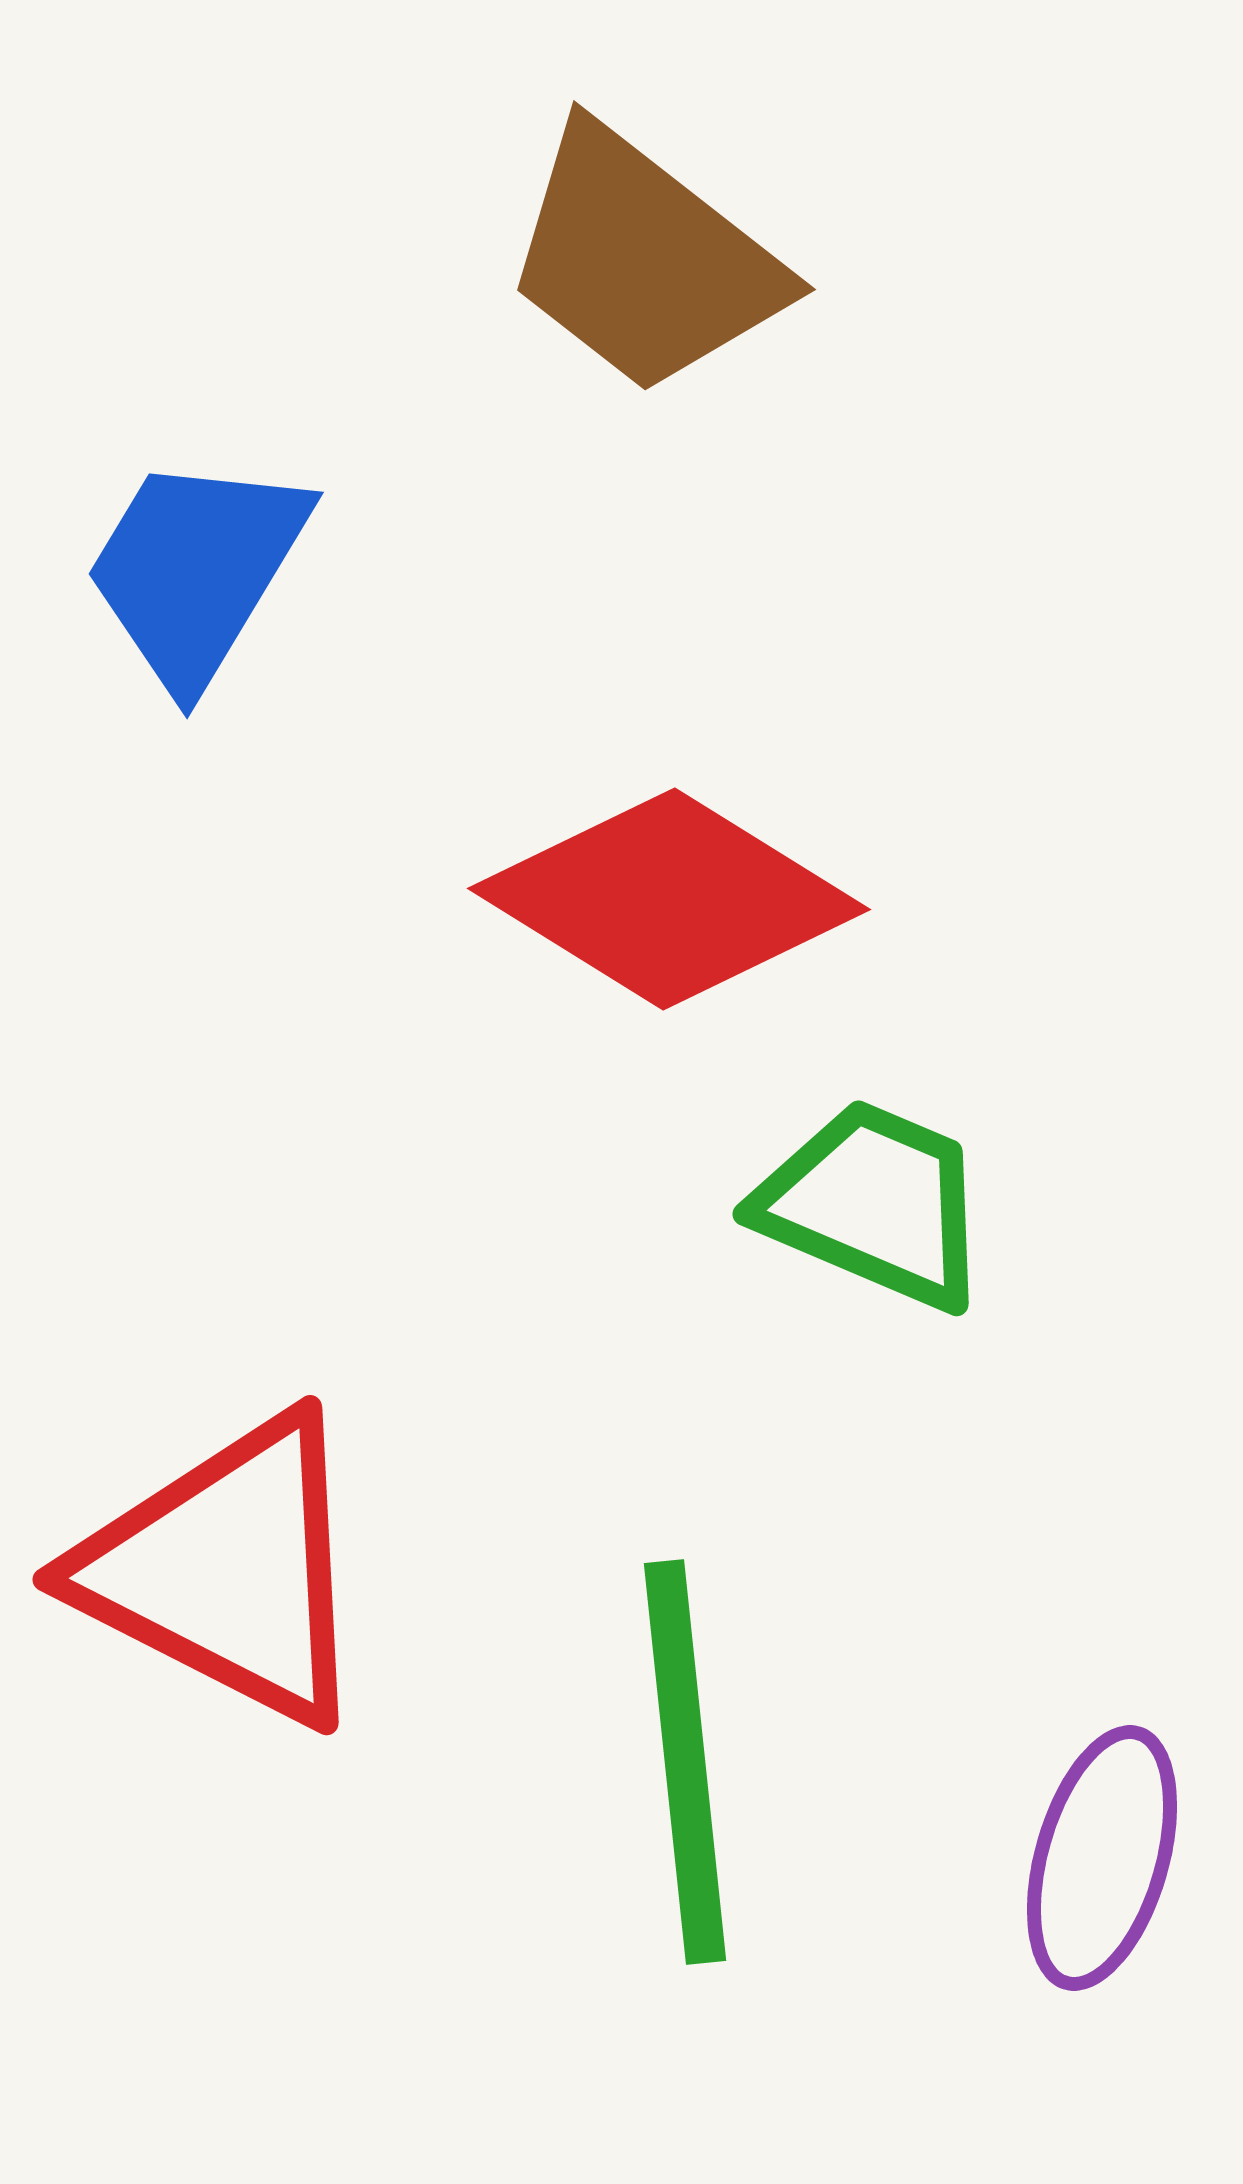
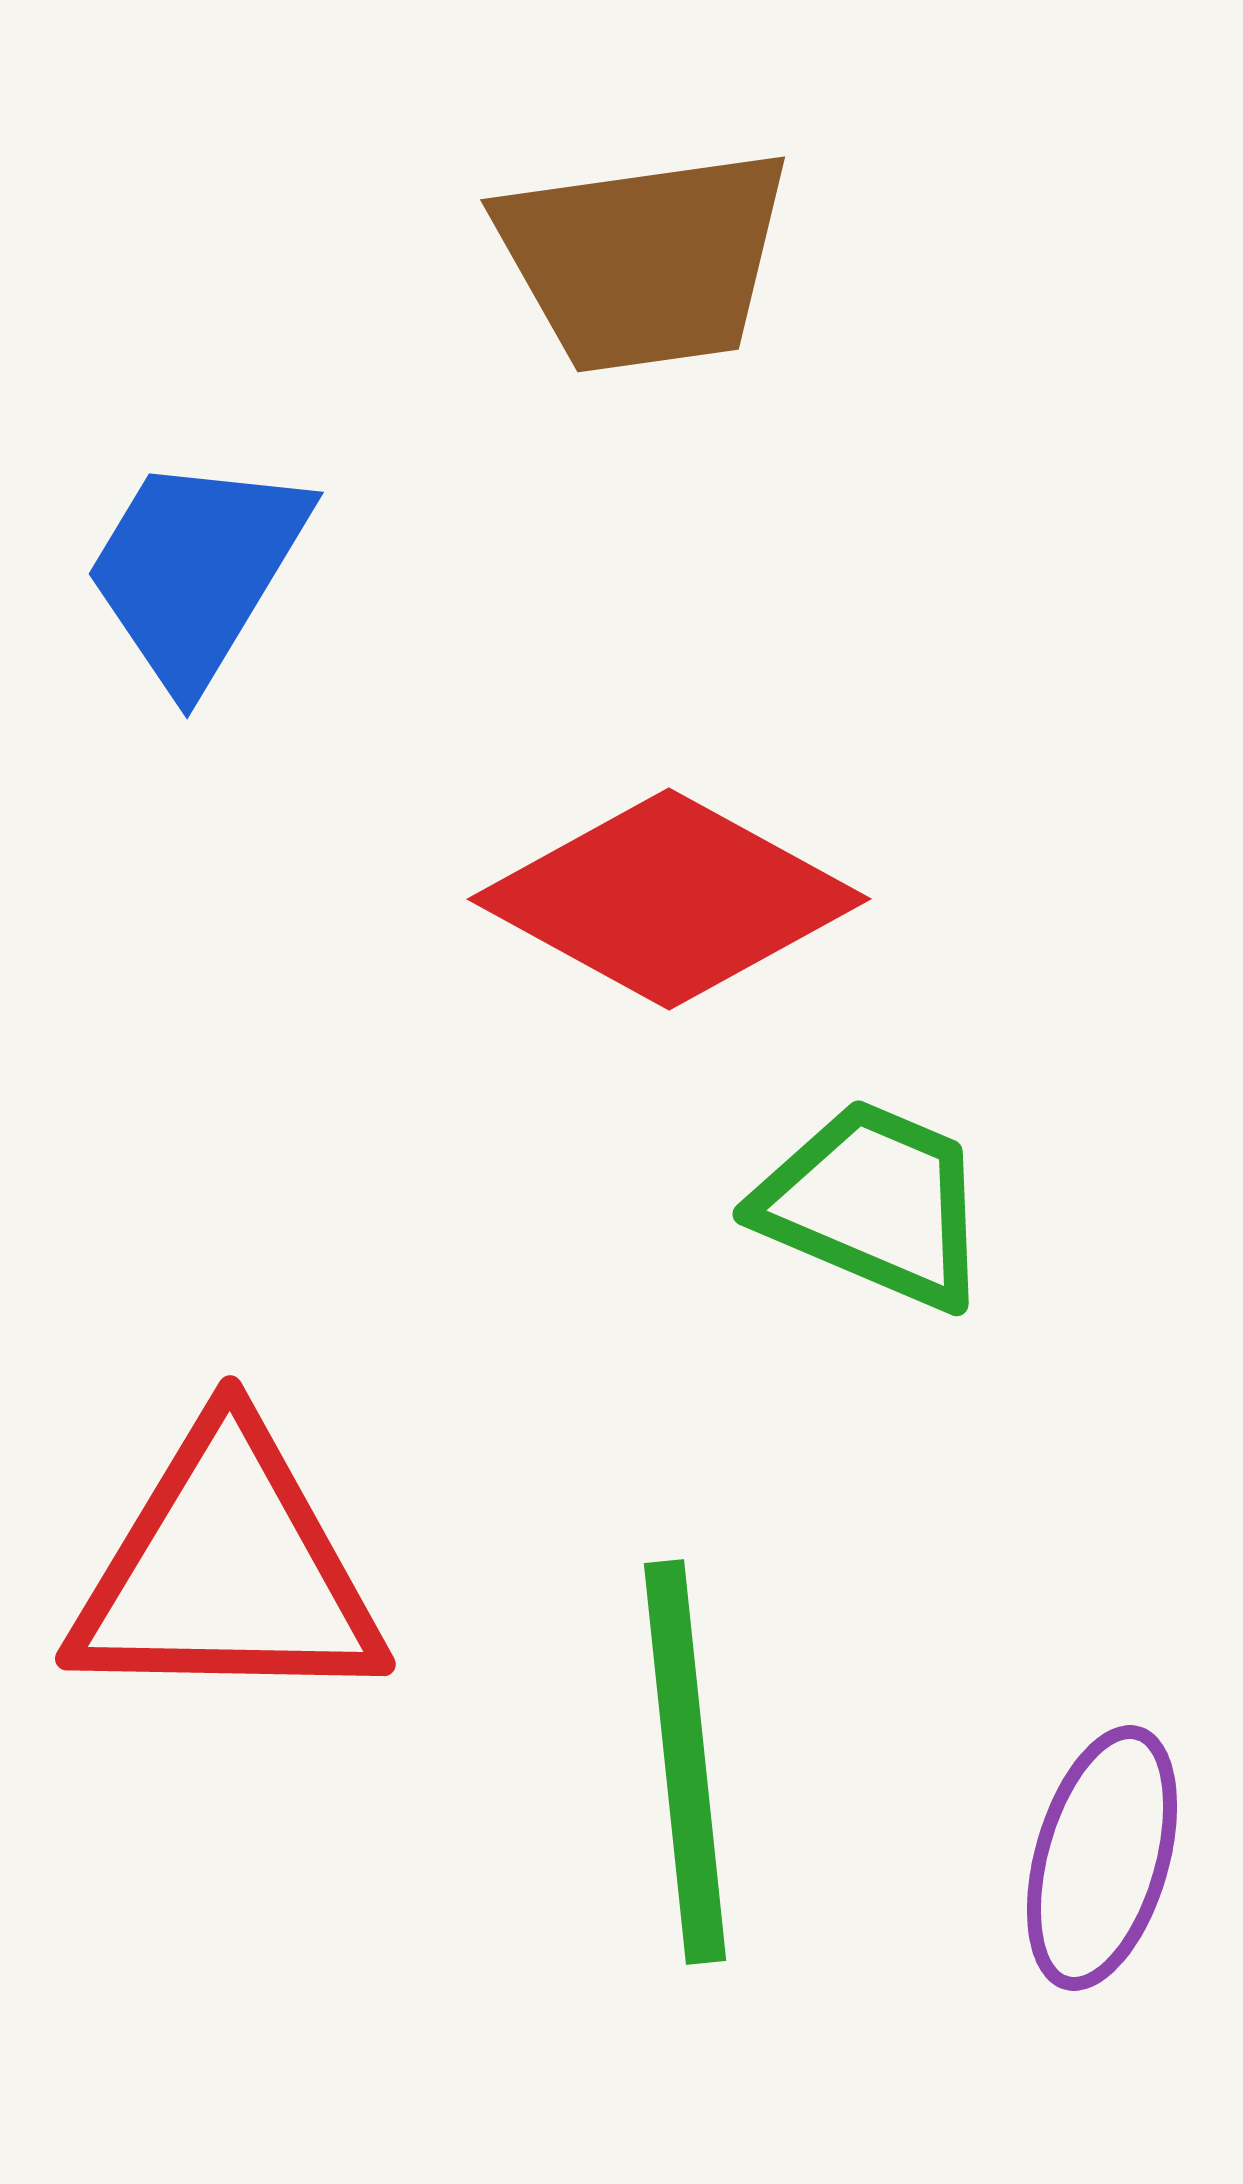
brown trapezoid: rotated 46 degrees counterclockwise
red diamond: rotated 3 degrees counterclockwise
red triangle: rotated 26 degrees counterclockwise
